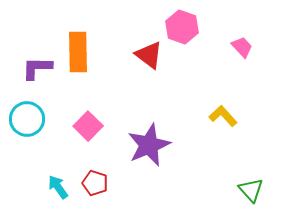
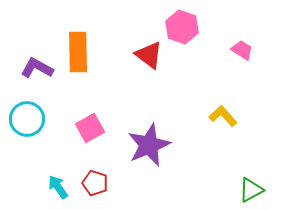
pink trapezoid: moved 3 px down; rotated 15 degrees counterclockwise
purple L-shape: rotated 28 degrees clockwise
pink square: moved 2 px right, 2 px down; rotated 16 degrees clockwise
green triangle: rotated 44 degrees clockwise
